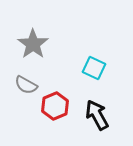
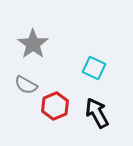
black arrow: moved 2 px up
